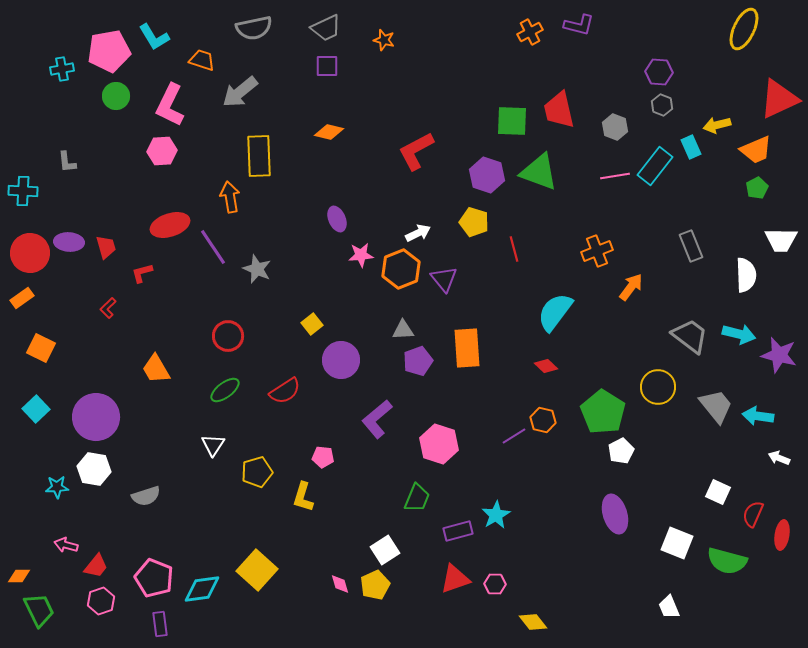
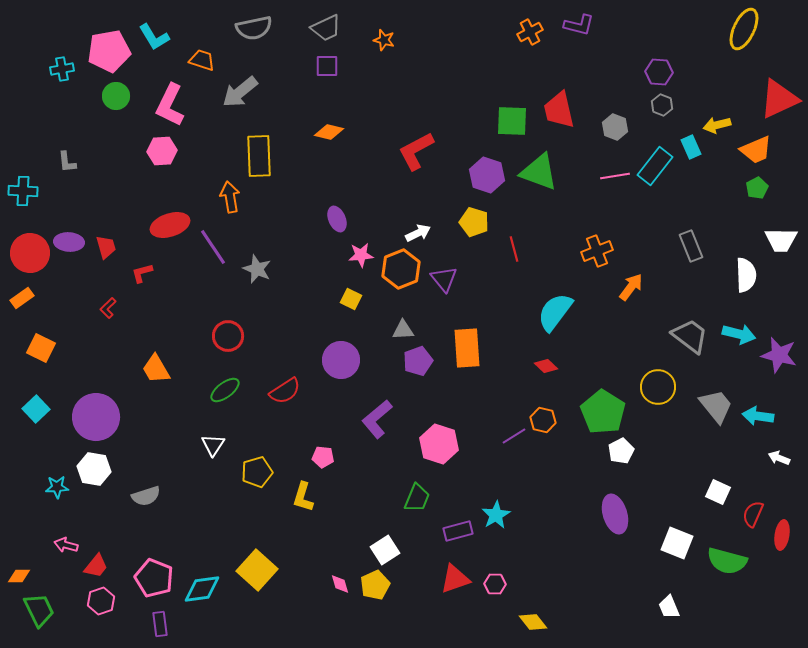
yellow square at (312, 324): moved 39 px right, 25 px up; rotated 25 degrees counterclockwise
